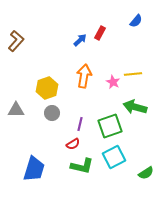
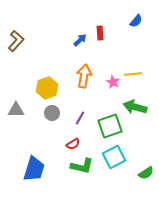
red rectangle: rotated 32 degrees counterclockwise
purple line: moved 6 px up; rotated 16 degrees clockwise
